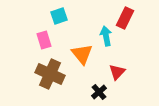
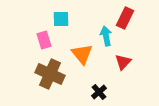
cyan square: moved 2 px right, 3 px down; rotated 18 degrees clockwise
red triangle: moved 6 px right, 10 px up
